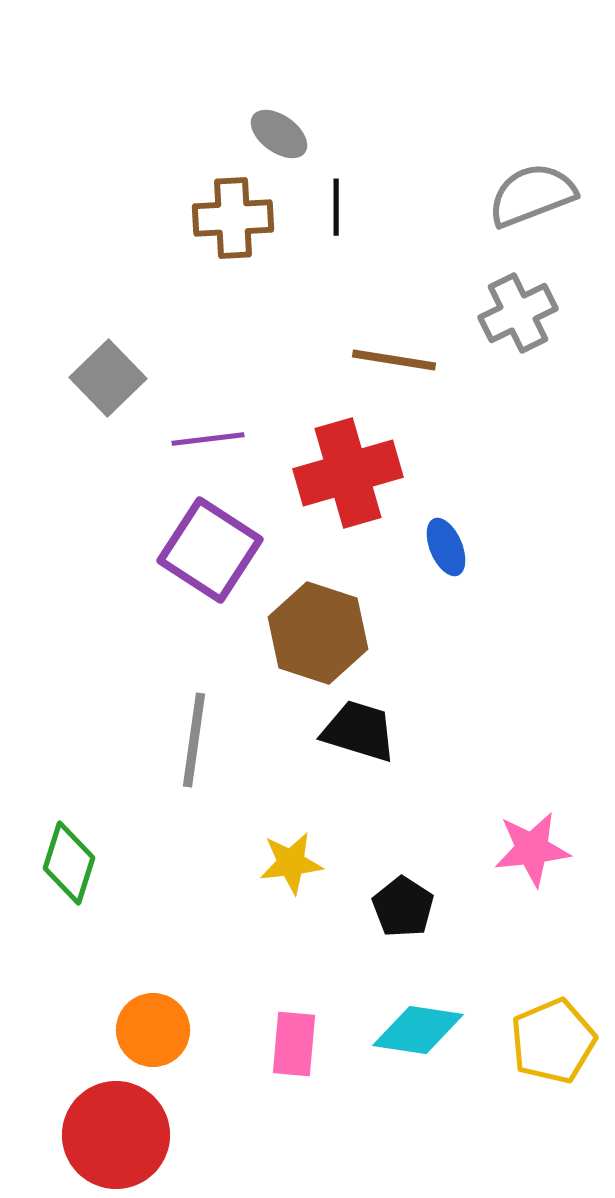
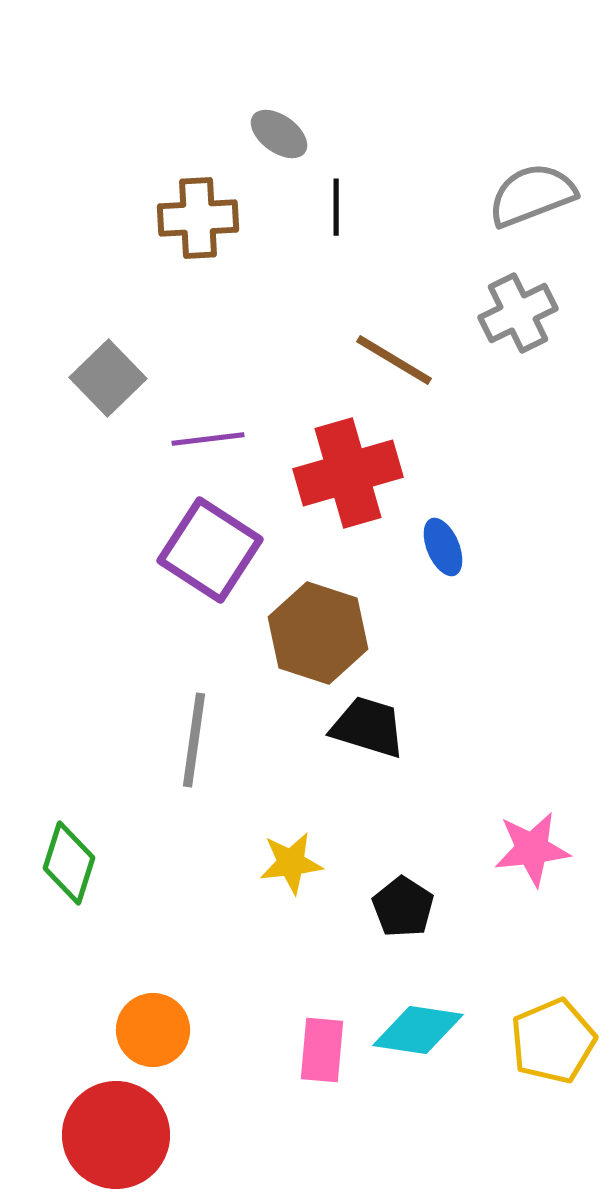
brown cross: moved 35 px left
brown line: rotated 22 degrees clockwise
blue ellipse: moved 3 px left
black trapezoid: moved 9 px right, 4 px up
pink rectangle: moved 28 px right, 6 px down
